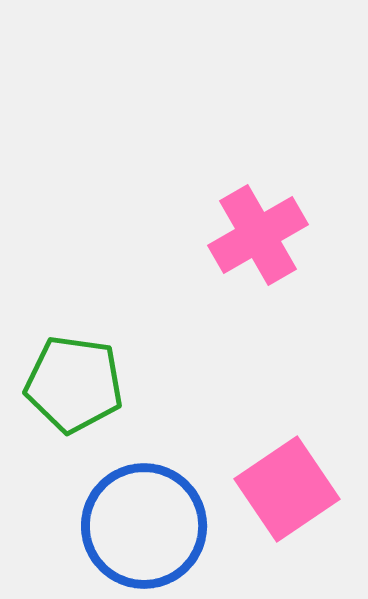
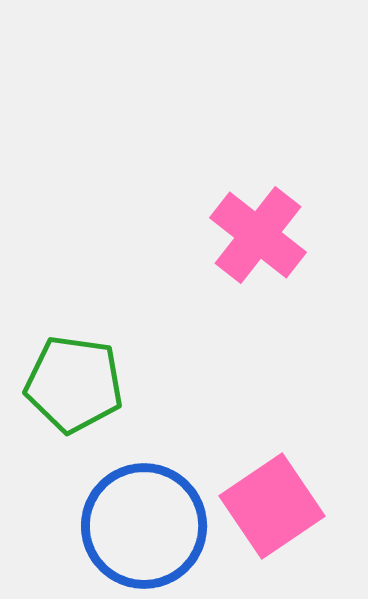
pink cross: rotated 22 degrees counterclockwise
pink square: moved 15 px left, 17 px down
